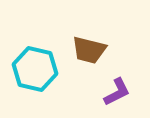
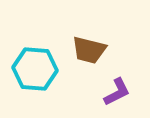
cyan hexagon: rotated 9 degrees counterclockwise
